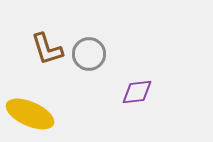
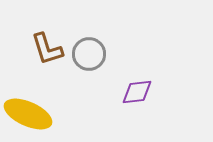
yellow ellipse: moved 2 px left
